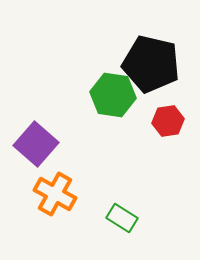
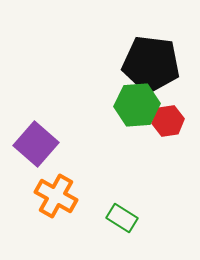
black pentagon: rotated 6 degrees counterclockwise
green hexagon: moved 24 px right, 10 px down; rotated 12 degrees counterclockwise
orange cross: moved 1 px right, 2 px down
